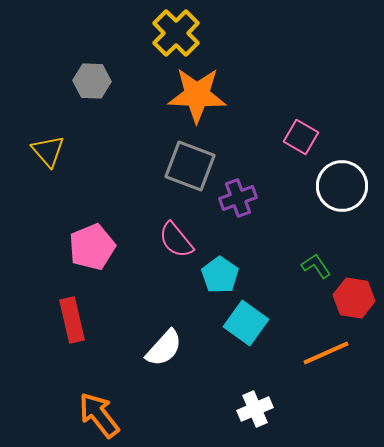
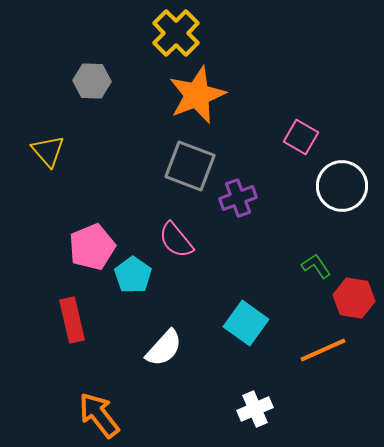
orange star: rotated 24 degrees counterclockwise
cyan pentagon: moved 87 px left
orange line: moved 3 px left, 3 px up
